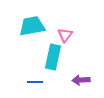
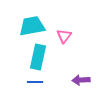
pink triangle: moved 1 px left, 1 px down
cyan rectangle: moved 15 px left
